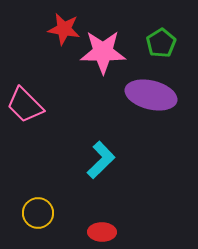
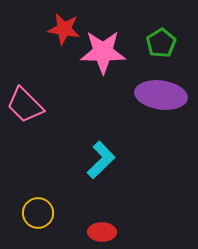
purple ellipse: moved 10 px right; rotated 6 degrees counterclockwise
